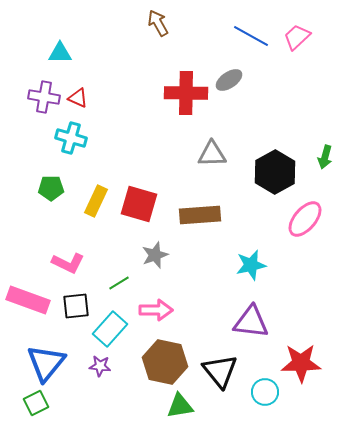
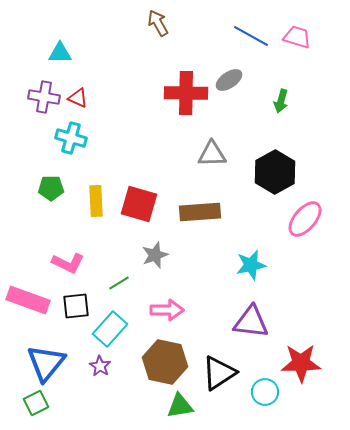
pink trapezoid: rotated 60 degrees clockwise
green arrow: moved 44 px left, 56 px up
yellow rectangle: rotated 28 degrees counterclockwise
brown rectangle: moved 3 px up
pink arrow: moved 11 px right
purple star: rotated 25 degrees clockwise
black triangle: moved 1 px left, 2 px down; rotated 36 degrees clockwise
